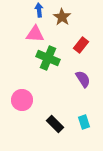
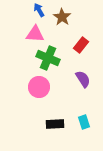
blue arrow: rotated 24 degrees counterclockwise
pink circle: moved 17 px right, 13 px up
black rectangle: rotated 48 degrees counterclockwise
